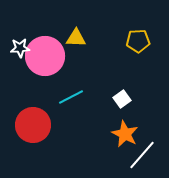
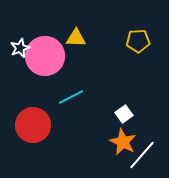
white star: rotated 18 degrees counterclockwise
white square: moved 2 px right, 15 px down
orange star: moved 2 px left, 8 px down
